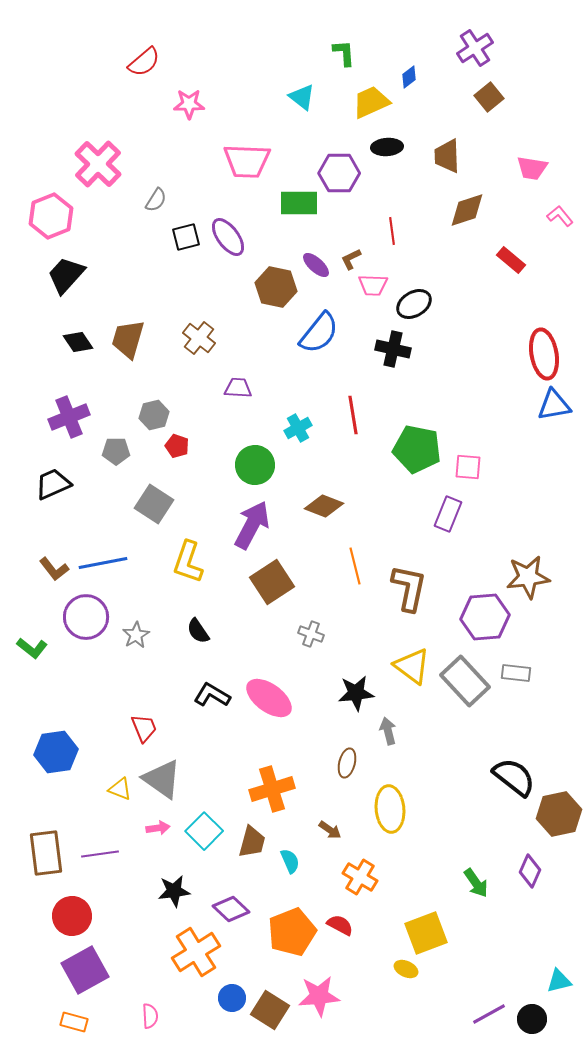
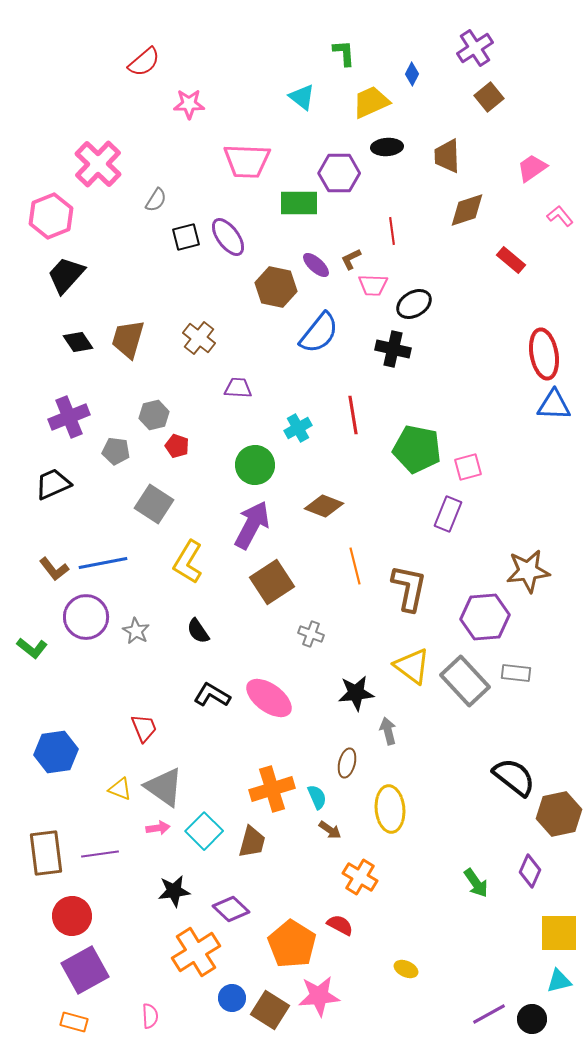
blue diamond at (409, 77): moved 3 px right, 3 px up; rotated 25 degrees counterclockwise
pink trapezoid at (532, 168): rotated 136 degrees clockwise
blue triangle at (554, 405): rotated 12 degrees clockwise
gray pentagon at (116, 451): rotated 8 degrees clockwise
pink square at (468, 467): rotated 20 degrees counterclockwise
yellow L-shape at (188, 562): rotated 12 degrees clockwise
brown star at (528, 577): moved 6 px up
gray star at (136, 635): moved 4 px up; rotated 12 degrees counterclockwise
gray triangle at (162, 779): moved 2 px right, 8 px down
cyan semicircle at (290, 861): moved 27 px right, 64 px up
orange pentagon at (292, 932): moved 12 px down; rotated 18 degrees counterclockwise
yellow square at (426, 933): moved 133 px right; rotated 21 degrees clockwise
